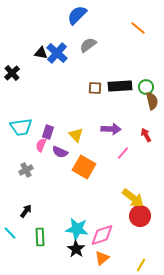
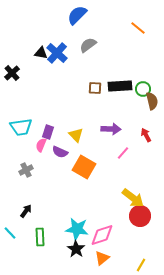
green circle: moved 3 px left, 2 px down
